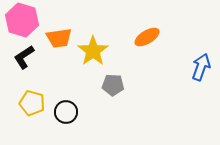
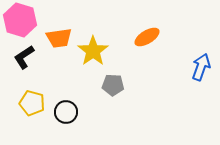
pink hexagon: moved 2 px left
